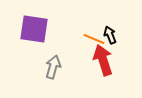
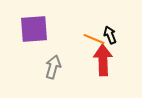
purple square: rotated 12 degrees counterclockwise
red arrow: rotated 16 degrees clockwise
